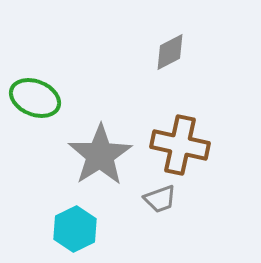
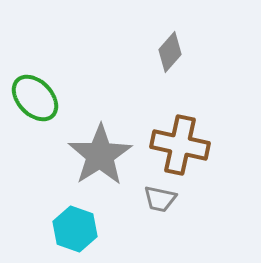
gray diamond: rotated 21 degrees counterclockwise
green ellipse: rotated 24 degrees clockwise
gray trapezoid: rotated 32 degrees clockwise
cyan hexagon: rotated 15 degrees counterclockwise
